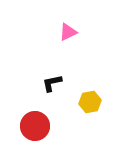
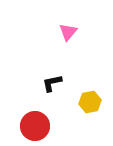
pink triangle: rotated 24 degrees counterclockwise
